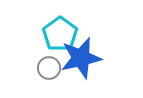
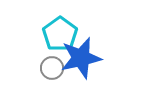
gray circle: moved 3 px right
